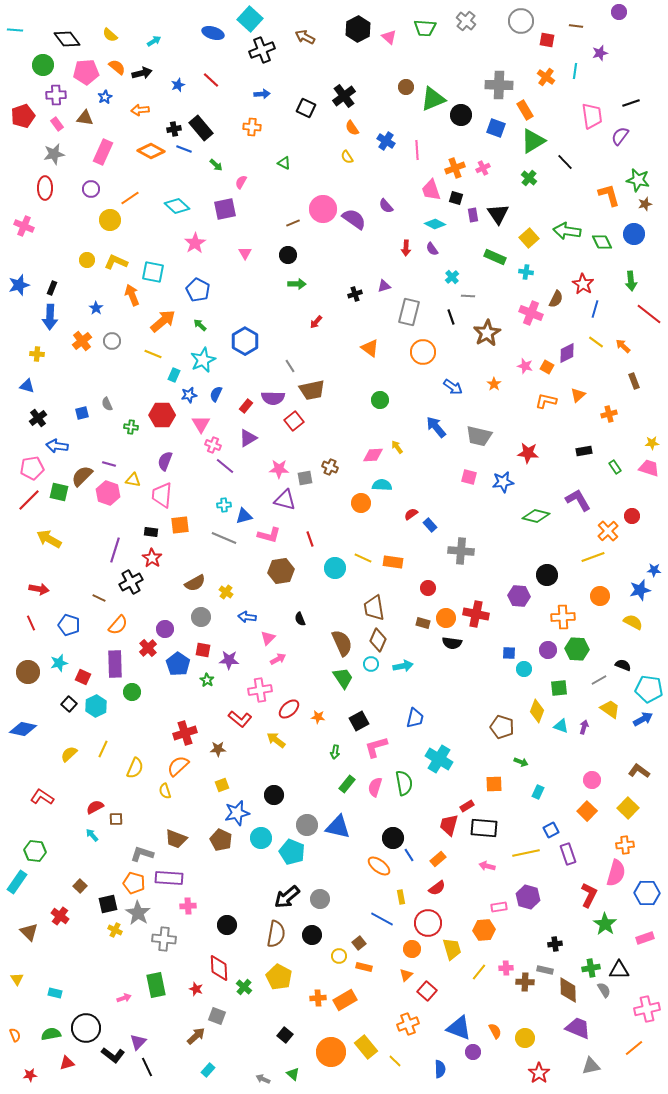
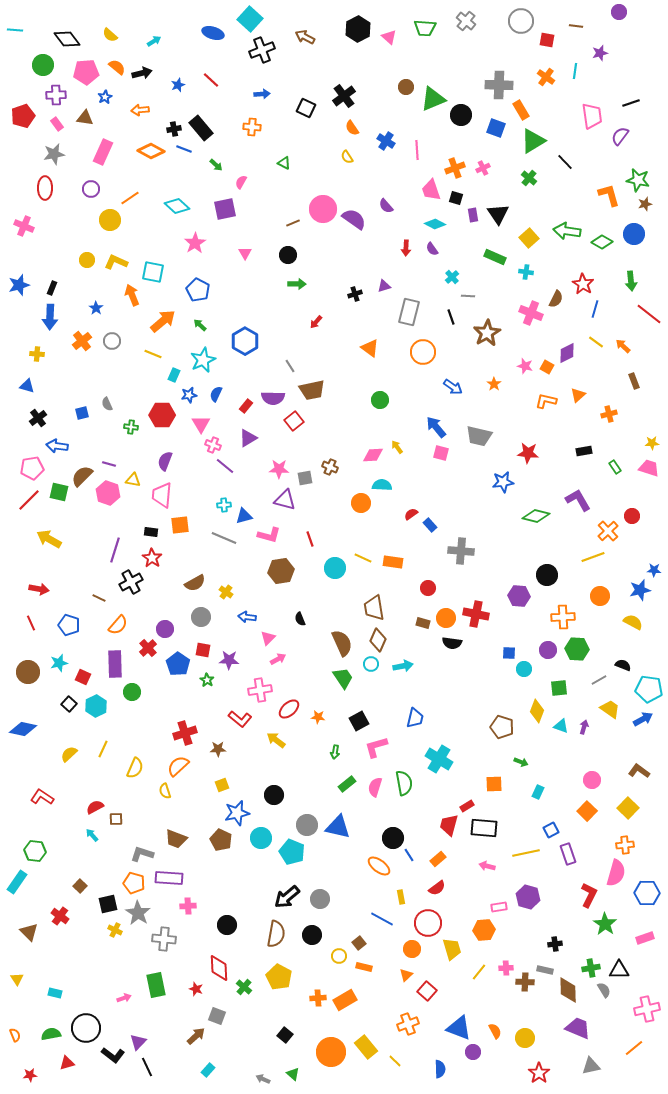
orange rectangle at (525, 110): moved 4 px left
green diamond at (602, 242): rotated 35 degrees counterclockwise
pink square at (469, 477): moved 28 px left, 24 px up
green rectangle at (347, 784): rotated 12 degrees clockwise
